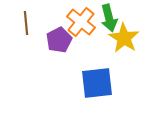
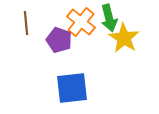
purple pentagon: rotated 25 degrees counterclockwise
blue square: moved 25 px left, 5 px down
